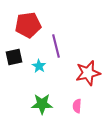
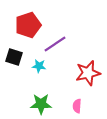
red pentagon: rotated 10 degrees counterclockwise
purple line: moved 1 px left, 2 px up; rotated 70 degrees clockwise
black square: rotated 30 degrees clockwise
cyan star: rotated 24 degrees counterclockwise
green star: moved 1 px left
